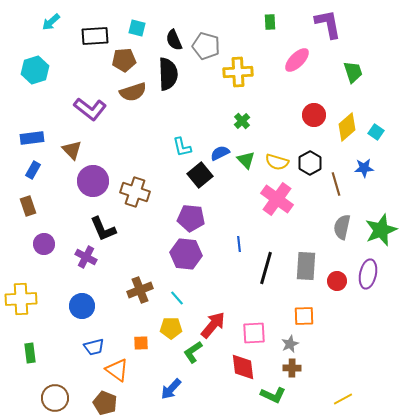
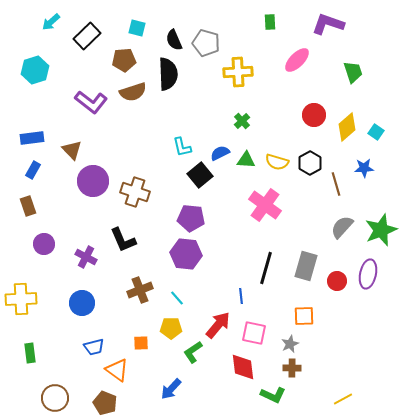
purple L-shape at (328, 24): rotated 60 degrees counterclockwise
black rectangle at (95, 36): moved 8 px left; rotated 40 degrees counterclockwise
gray pentagon at (206, 46): moved 3 px up
purple L-shape at (90, 109): moved 1 px right, 7 px up
green triangle at (246, 160): rotated 42 degrees counterclockwise
pink cross at (277, 199): moved 12 px left, 6 px down
gray semicircle at (342, 227): rotated 30 degrees clockwise
black L-shape at (103, 229): moved 20 px right, 11 px down
blue line at (239, 244): moved 2 px right, 52 px down
gray rectangle at (306, 266): rotated 12 degrees clockwise
blue circle at (82, 306): moved 3 px up
red arrow at (213, 325): moved 5 px right
pink square at (254, 333): rotated 15 degrees clockwise
